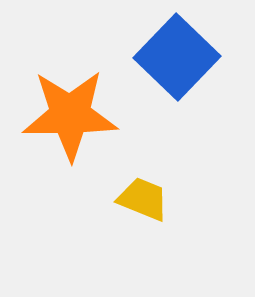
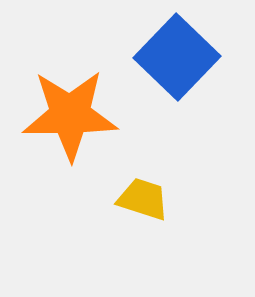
yellow trapezoid: rotated 4 degrees counterclockwise
